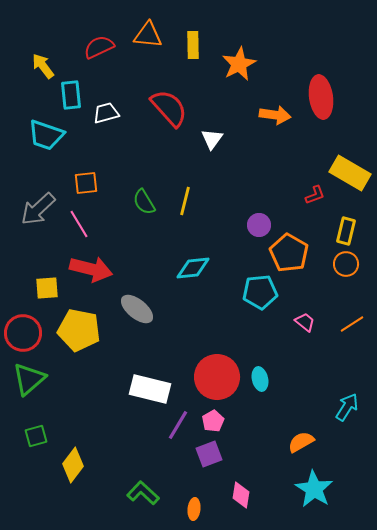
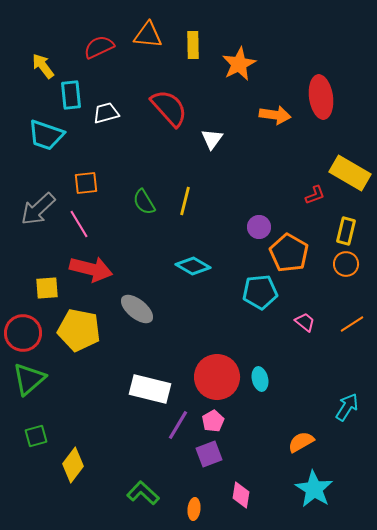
purple circle at (259, 225): moved 2 px down
cyan diamond at (193, 268): moved 2 px up; rotated 36 degrees clockwise
